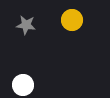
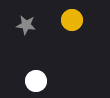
white circle: moved 13 px right, 4 px up
